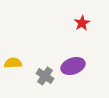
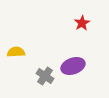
yellow semicircle: moved 3 px right, 11 px up
